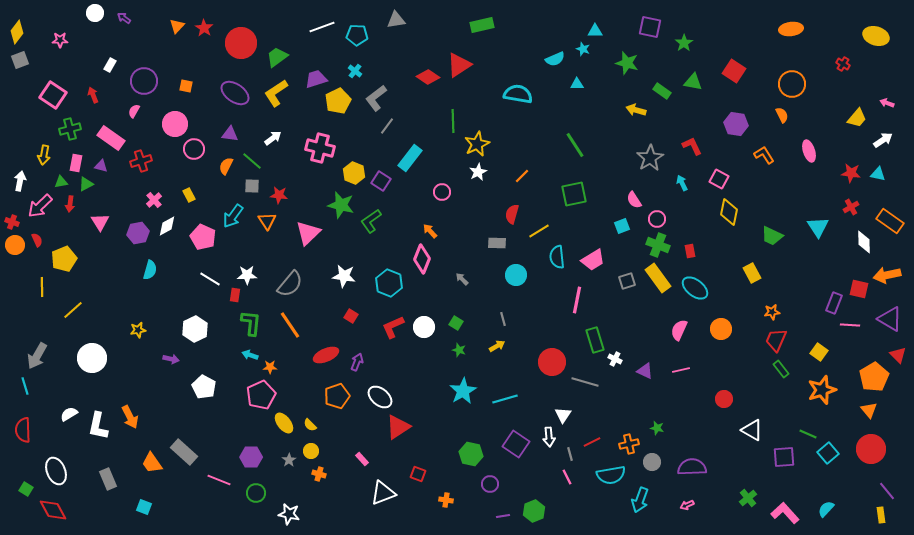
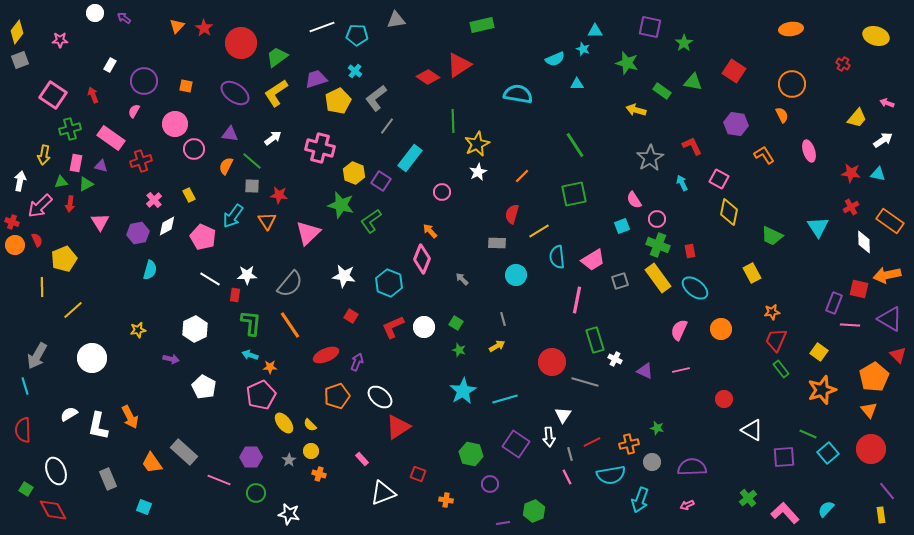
gray square at (627, 281): moved 7 px left
purple line at (503, 516): moved 7 px down
